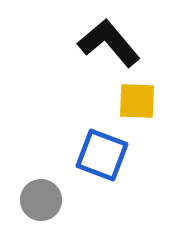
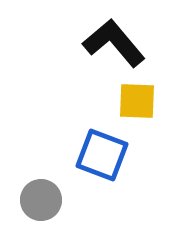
black L-shape: moved 5 px right
